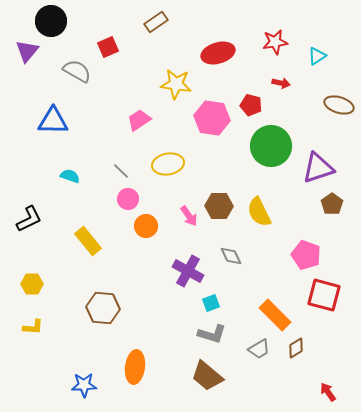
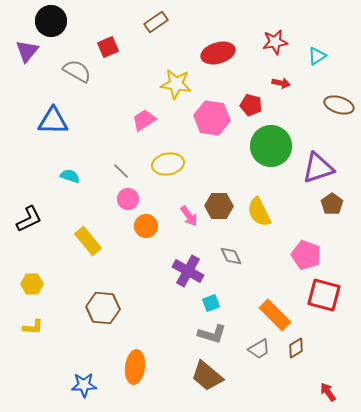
pink trapezoid at (139, 120): moved 5 px right
